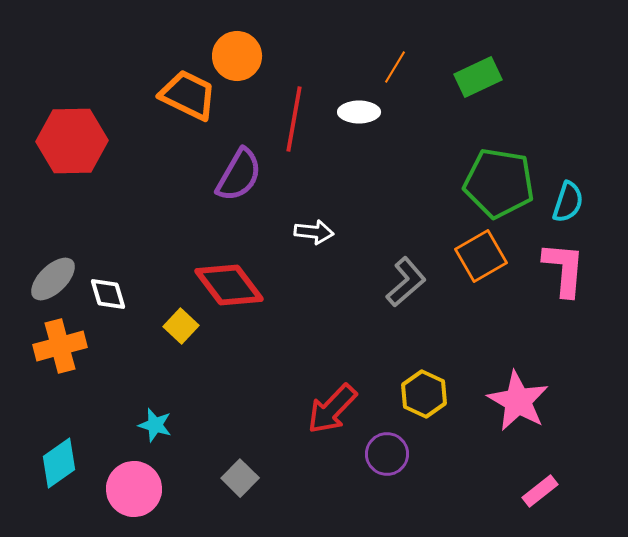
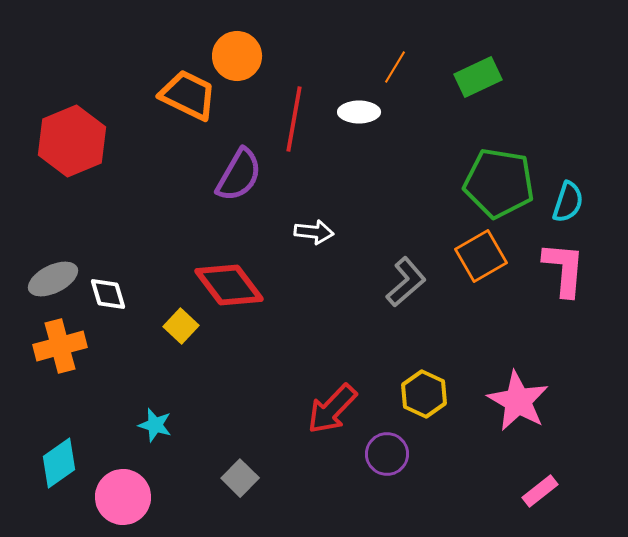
red hexagon: rotated 22 degrees counterclockwise
gray ellipse: rotated 18 degrees clockwise
pink circle: moved 11 px left, 8 px down
